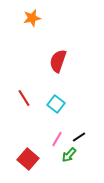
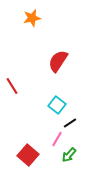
red semicircle: rotated 15 degrees clockwise
red line: moved 12 px left, 12 px up
cyan square: moved 1 px right, 1 px down
black line: moved 9 px left, 14 px up
red square: moved 4 px up
